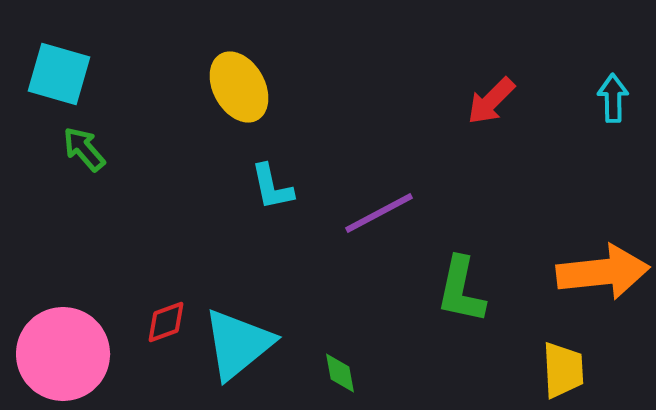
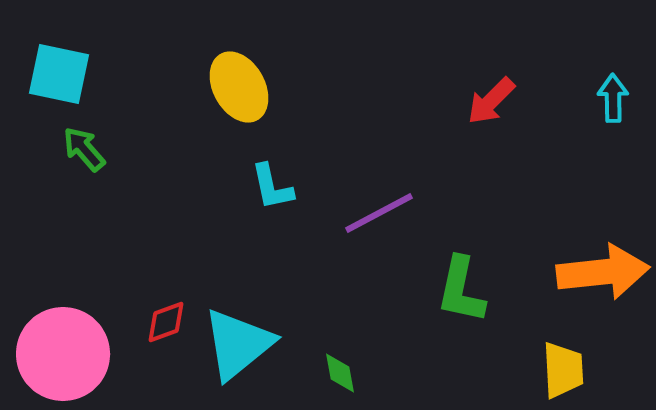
cyan square: rotated 4 degrees counterclockwise
